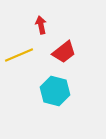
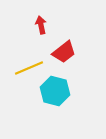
yellow line: moved 10 px right, 13 px down
